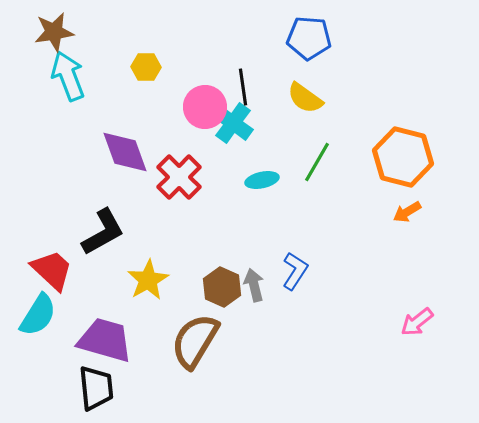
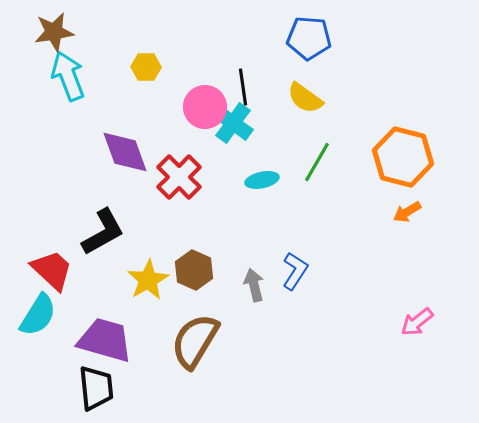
brown hexagon: moved 28 px left, 17 px up
